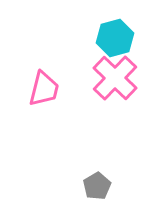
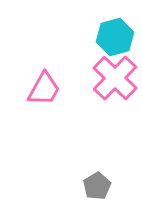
cyan hexagon: moved 1 px up
pink trapezoid: rotated 15 degrees clockwise
